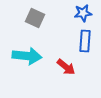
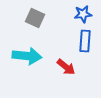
blue star: moved 1 px down
